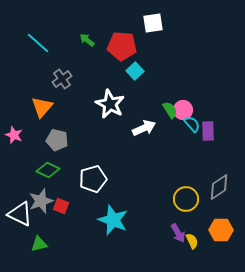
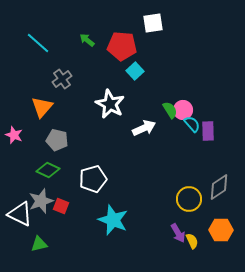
yellow circle: moved 3 px right
